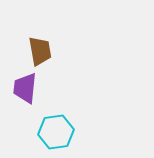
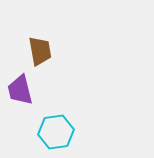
purple trapezoid: moved 5 px left, 2 px down; rotated 20 degrees counterclockwise
